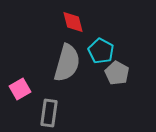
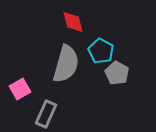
gray semicircle: moved 1 px left, 1 px down
gray rectangle: moved 3 px left, 1 px down; rotated 16 degrees clockwise
